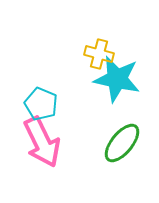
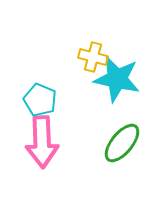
yellow cross: moved 6 px left, 3 px down
cyan pentagon: moved 1 px left, 4 px up
pink arrow: rotated 24 degrees clockwise
